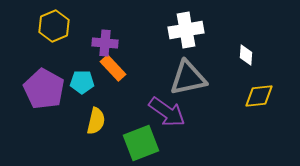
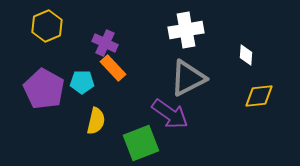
yellow hexagon: moved 7 px left
purple cross: rotated 20 degrees clockwise
gray triangle: rotated 15 degrees counterclockwise
purple arrow: moved 3 px right, 2 px down
